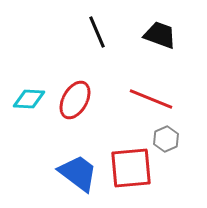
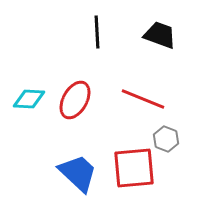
black line: rotated 20 degrees clockwise
red line: moved 8 px left
gray hexagon: rotated 15 degrees counterclockwise
red square: moved 3 px right
blue trapezoid: rotated 6 degrees clockwise
